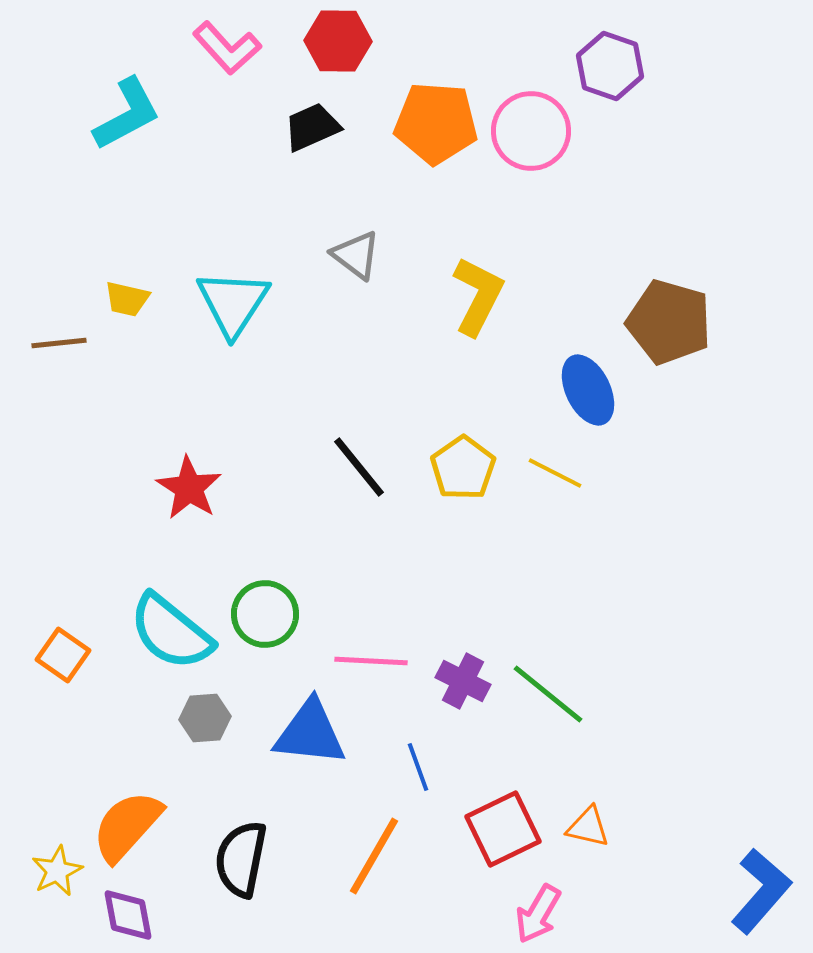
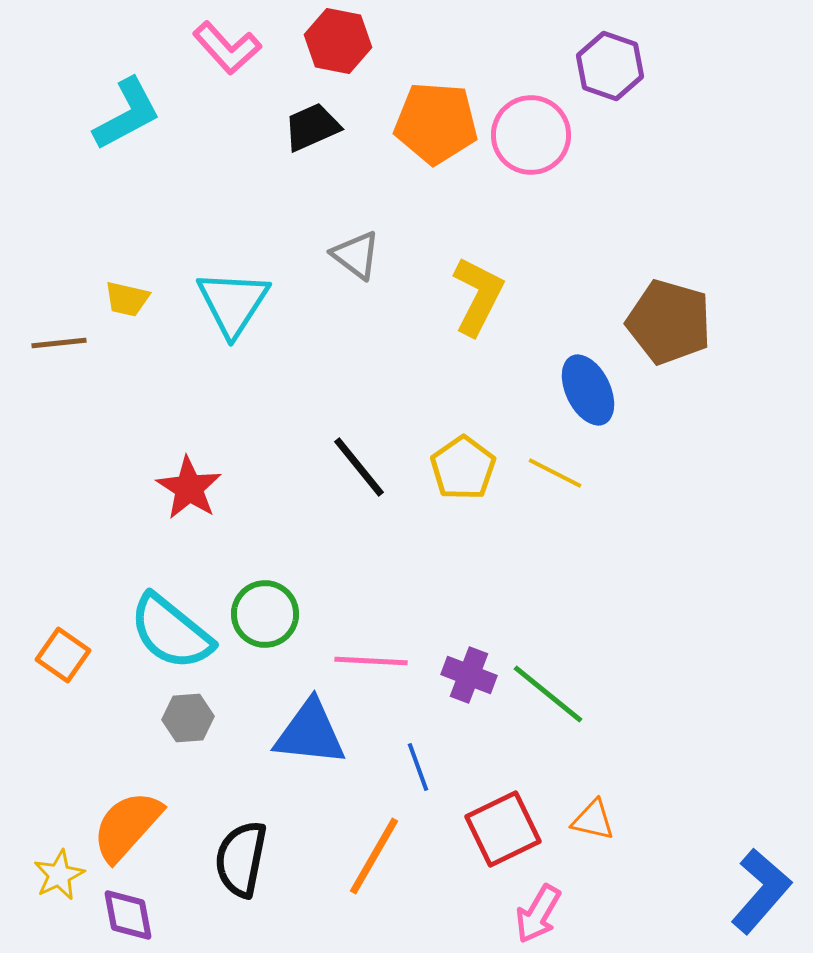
red hexagon: rotated 10 degrees clockwise
pink circle: moved 4 px down
purple cross: moved 6 px right, 6 px up; rotated 6 degrees counterclockwise
gray hexagon: moved 17 px left
orange triangle: moved 5 px right, 7 px up
yellow star: moved 2 px right, 4 px down
